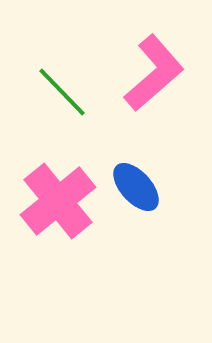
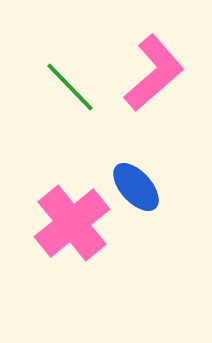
green line: moved 8 px right, 5 px up
pink cross: moved 14 px right, 22 px down
